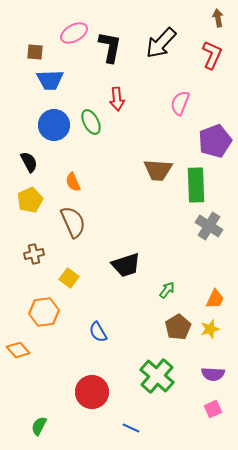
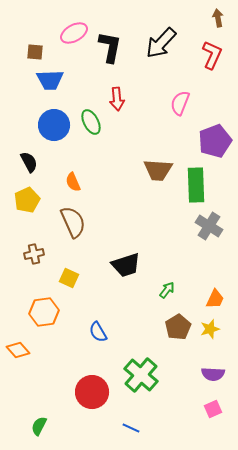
yellow pentagon: moved 3 px left
yellow square: rotated 12 degrees counterclockwise
green cross: moved 16 px left, 1 px up
